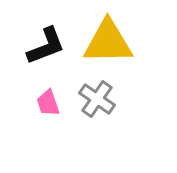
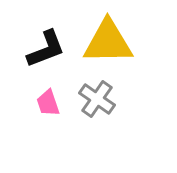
black L-shape: moved 3 px down
